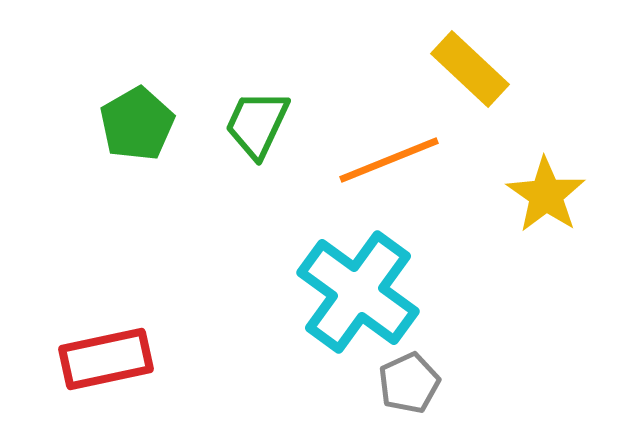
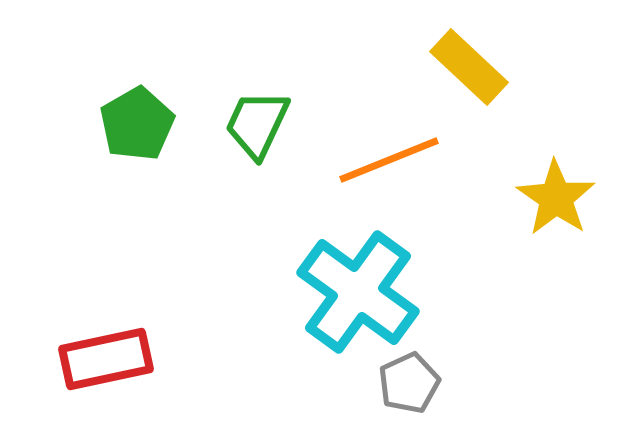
yellow rectangle: moved 1 px left, 2 px up
yellow star: moved 10 px right, 3 px down
